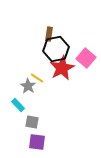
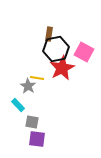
pink square: moved 2 px left, 6 px up; rotated 12 degrees counterclockwise
yellow line: rotated 24 degrees counterclockwise
purple square: moved 3 px up
